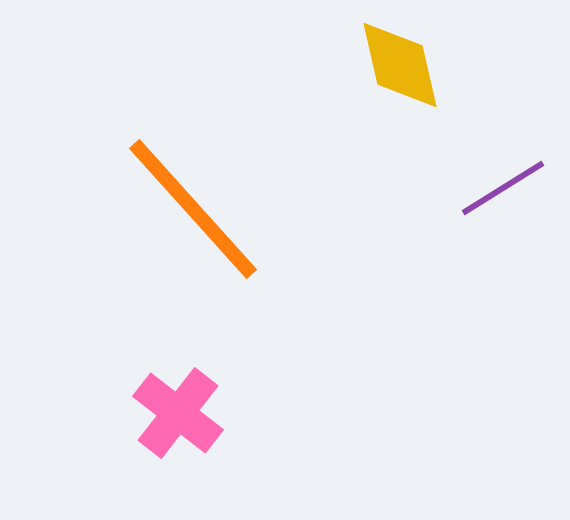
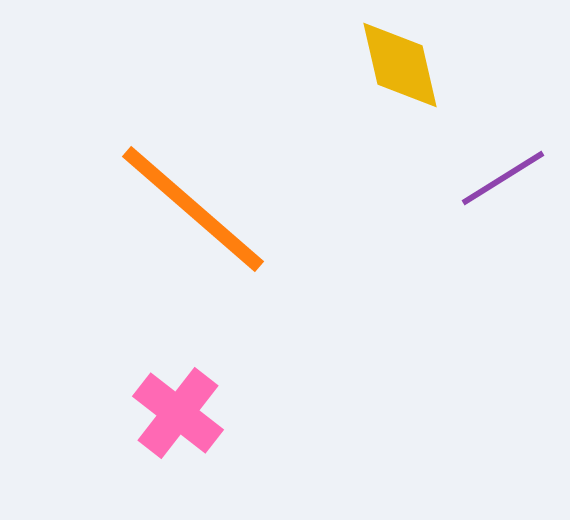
purple line: moved 10 px up
orange line: rotated 7 degrees counterclockwise
